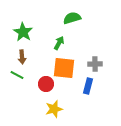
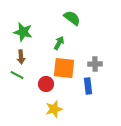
green semicircle: rotated 54 degrees clockwise
green star: rotated 18 degrees counterclockwise
brown arrow: moved 1 px left
blue rectangle: rotated 21 degrees counterclockwise
